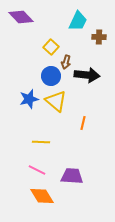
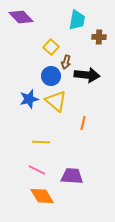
cyan trapezoid: moved 1 px left, 1 px up; rotated 15 degrees counterclockwise
